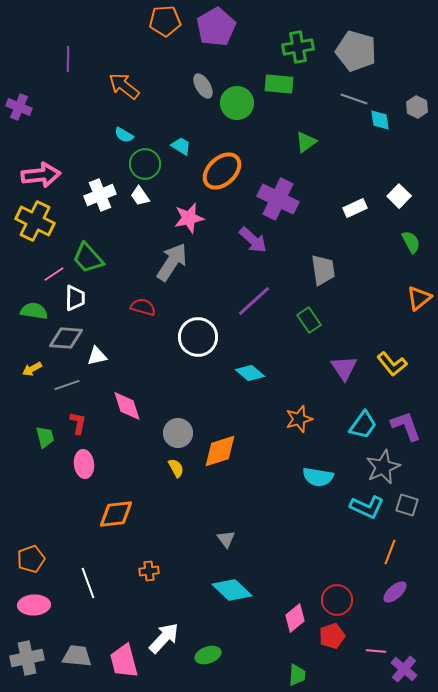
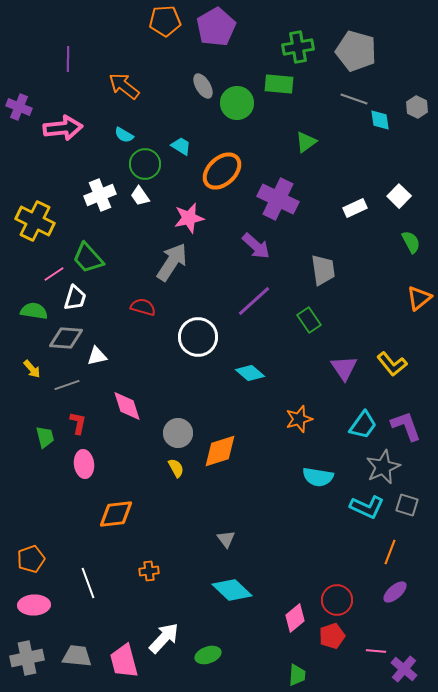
pink arrow at (41, 175): moved 22 px right, 47 px up
purple arrow at (253, 240): moved 3 px right, 6 px down
white trapezoid at (75, 298): rotated 16 degrees clockwise
yellow arrow at (32, 369): rotated 102 degrees counterclockwise
